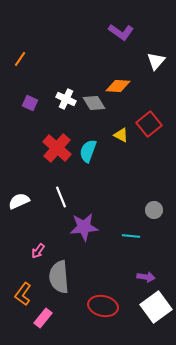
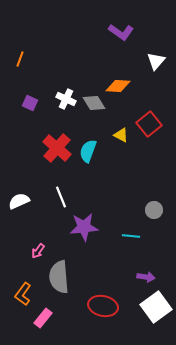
orange line: rotated 14 degrees counterclockwise
